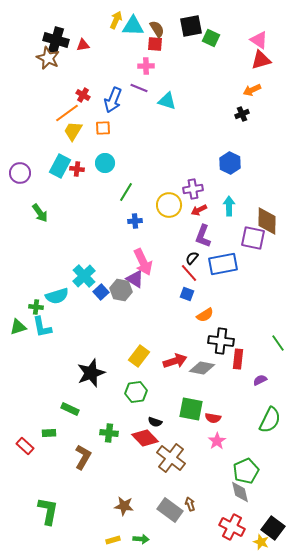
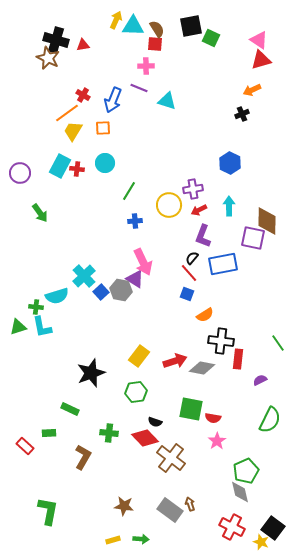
green line at (126, 192): moved 3 px right, 1 px up
